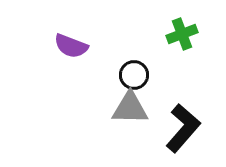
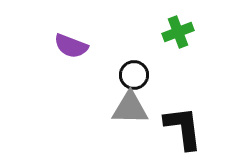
green cross: moved 4 px left, 2 px up
black L-shape: rotated 48 degrees counterclockwise
